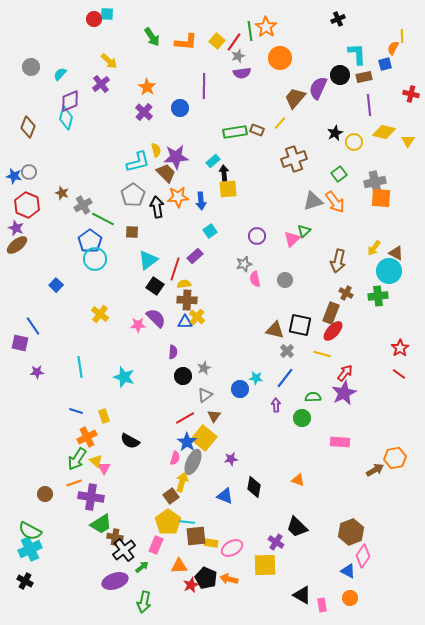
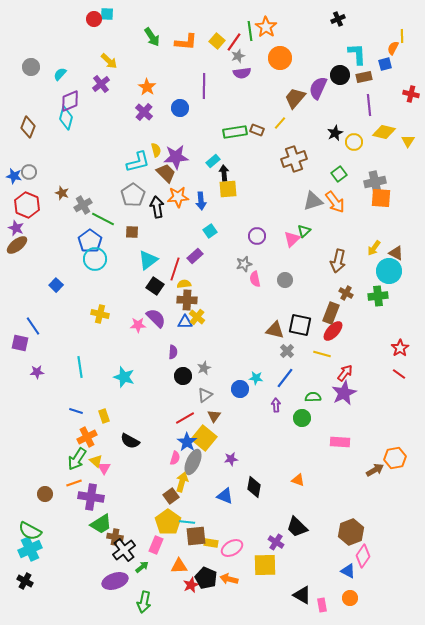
yellow cross at (100, 314): rotated 24 degrees counterclockwise
